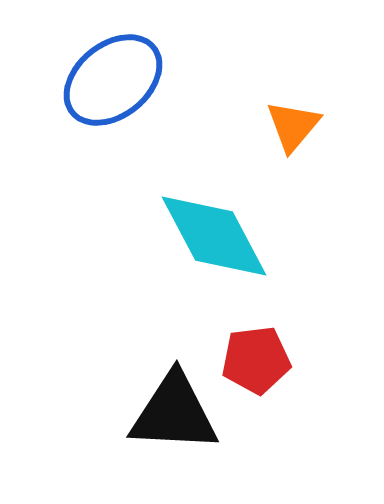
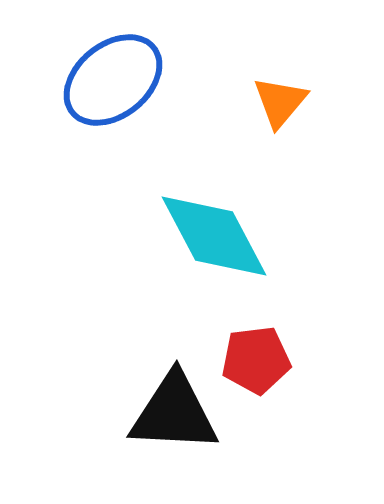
orange triangle: moved 13 px left, 24 px up
